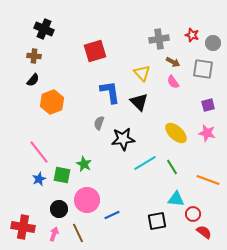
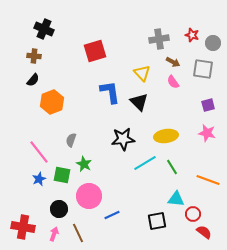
gray semicircle: moved 28 px left, 17 px down
yellow ellipse: moved 10 px left, 3 px down; rotated 50 degrees counterclockwise
pink circle: moved 2 px right, 4 px up
